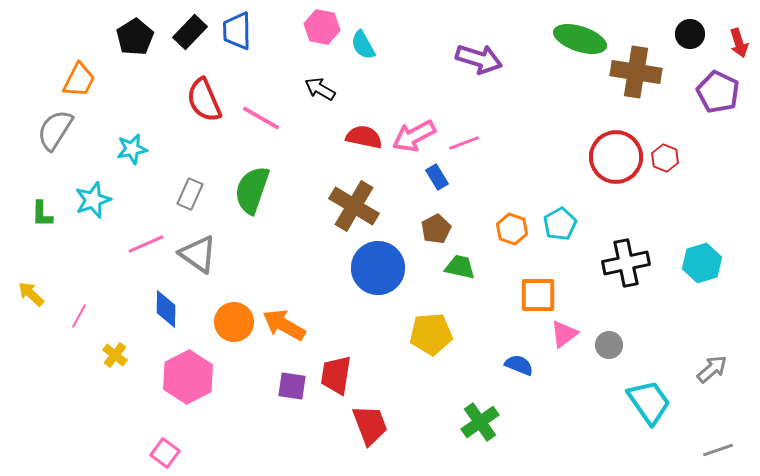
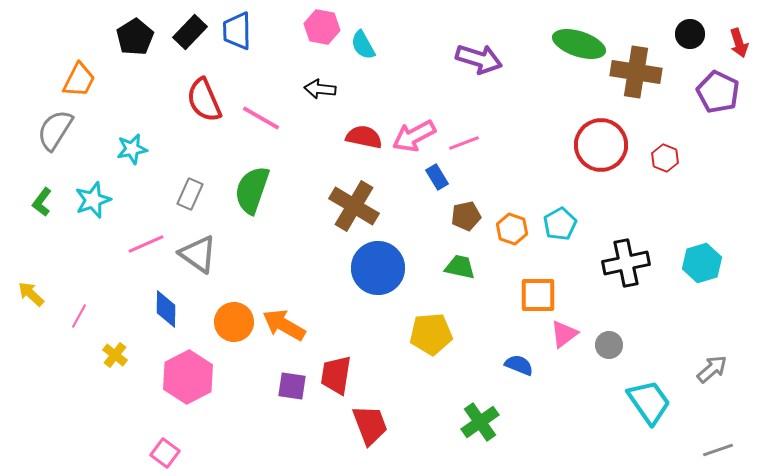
green ellipse at (580, 39): moved 1 px left, 5 px down
black arrow at (320, 89): rotated 24 degrees counterclockwise
red circle at (616, 157): moved 15 px left, 12 px up
green L-shape at (42, 214): moved 12 px up; rotated 36 degrees clockwise
brown pentagon at (436, 229): moved 30 px right, 13 px up; rotated 16 degrees clockwise
